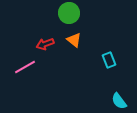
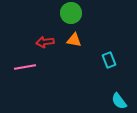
green circle: moved 2 px right
orange triangle: rotated 28 degrees counterclockwise
red arrow: moved 2 px up; rotated 12 degrees clockwise
pink line: rotated 20 degrees clockwise
